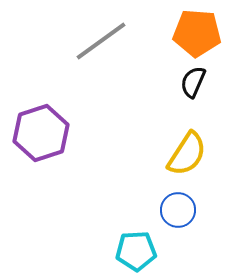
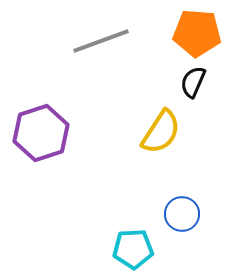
gray line: rotated 16 degrees clockwise
yellow semicircle: moved 26 px left, 22 px up
blue circle: moved 4 px right, 4 px down
cyan pentagon: moved 3 px left, 2 px up
